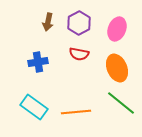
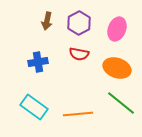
brown arrow: moved 1 px left, 1 px up
orange ellipse: rotated 48 degrees counterclockwise
orange line: moved 2 px right, 2 px down
